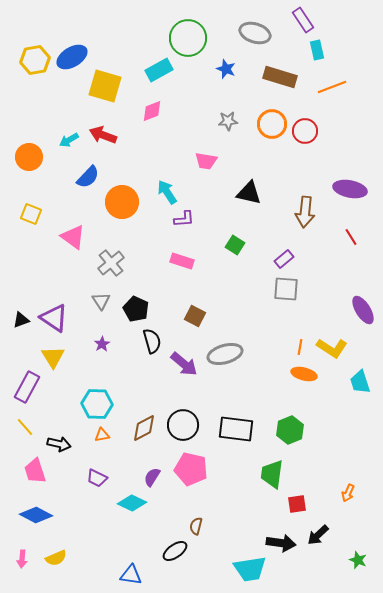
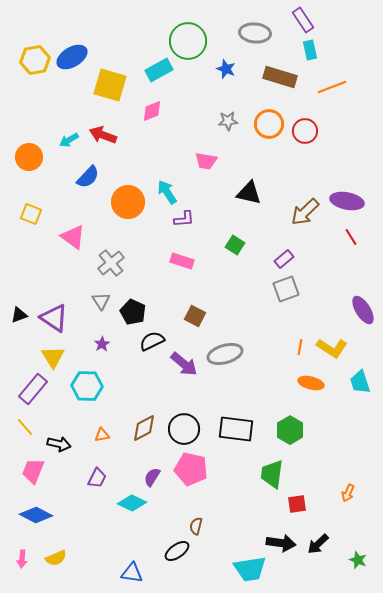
gray ellipse at (255, 33): rotated 12 degrees counterclockwise
green circle at (188, 38): moved 3 px down
cyan rectangle at (317, 50): moved 7 px left
yellow square at (105, 86): moved 5 px right, 1 px up
orange circle at (272, 124): moved 3 px left
purple ellipse at (350, 189): moved 3 px left, 12 px down
orange circle at (122, 202): moved 6 px right
brown arrow at (305, 212): rotated 40 degrees clockwise
gray square at (286, 289): rotated 24 degrees counterclockwise
black pentagon at (136, 309): moved 3 px left, 3 px down
black triangle at (21, 320): moved 2 px left, 5 px up
black semicircle at (152, 341): rotated 100 degrees counterclockwise
orange ellipse at (304, 374): moved 7 px right, 9 px down
purple rectangle at (27, 387): moved 6 px right, 2 px down; rotated 12 degrees clockwise
cyan hexagon at (97, 404): moved 10 px left, 18 px up
black circle at (183, 425): moved 1 px right, 4 px down
green hexagon at (290, 430): rotated 8 degrees counterclockwise
pink trapezoid at (35, 471): moved 2 px left; rotated 40 degrees clockwise
purple trapezoid at (97, 478): rotated 90 degrees counterclockwise
black arrow at (318, 535): moved 9 px down
black ellipse at (175, 551): moved 2 px right
blue triangle at (131, 575): moved 1 px right, 2 px up
